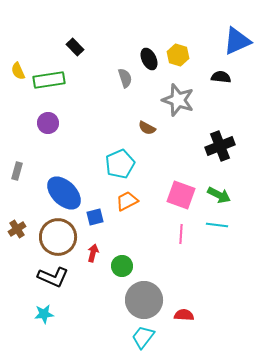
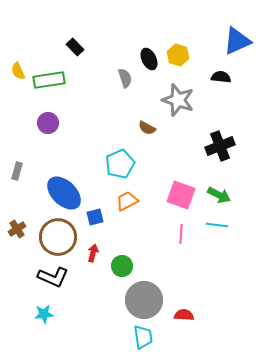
cyan trapezoid: rotated 135 degrees clockwise
